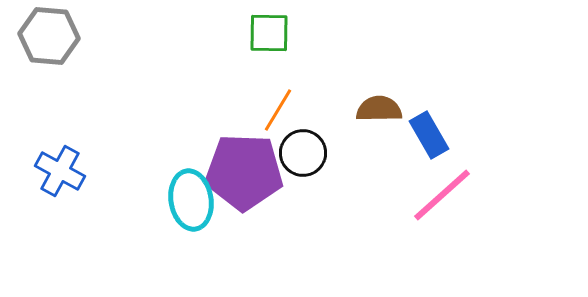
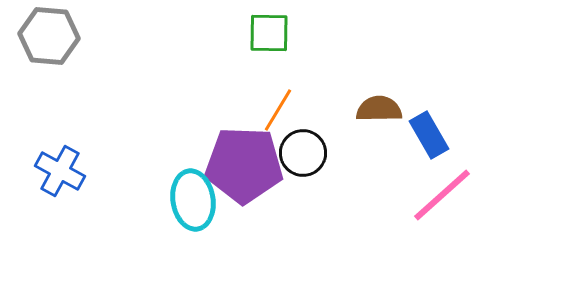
purple pentagon: moved 7 px up
cyan ellipse: moved 2 px right
